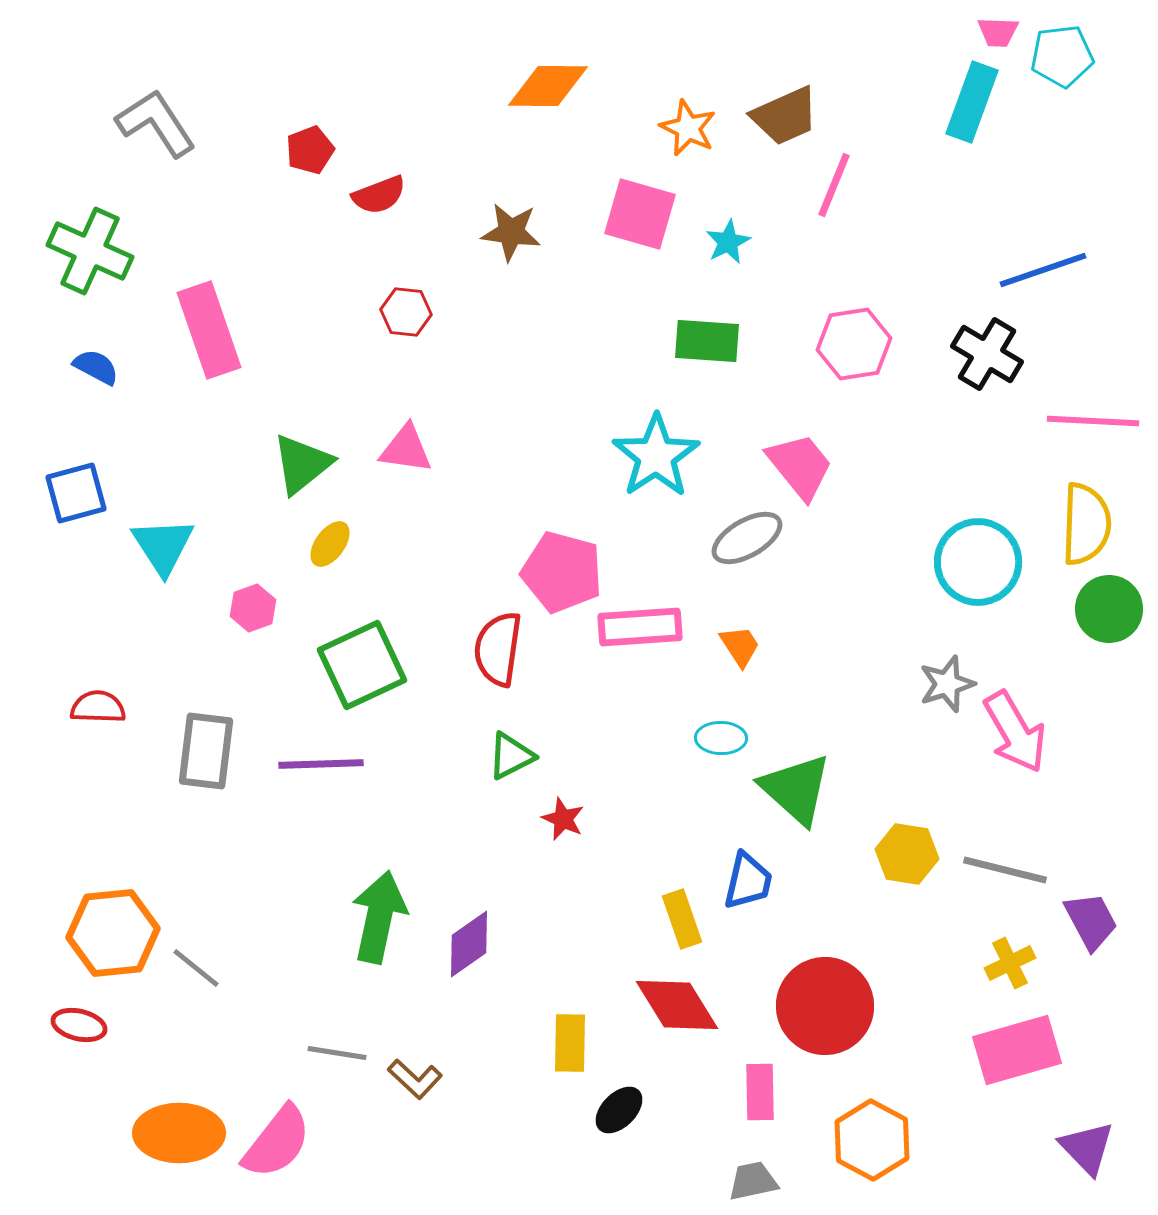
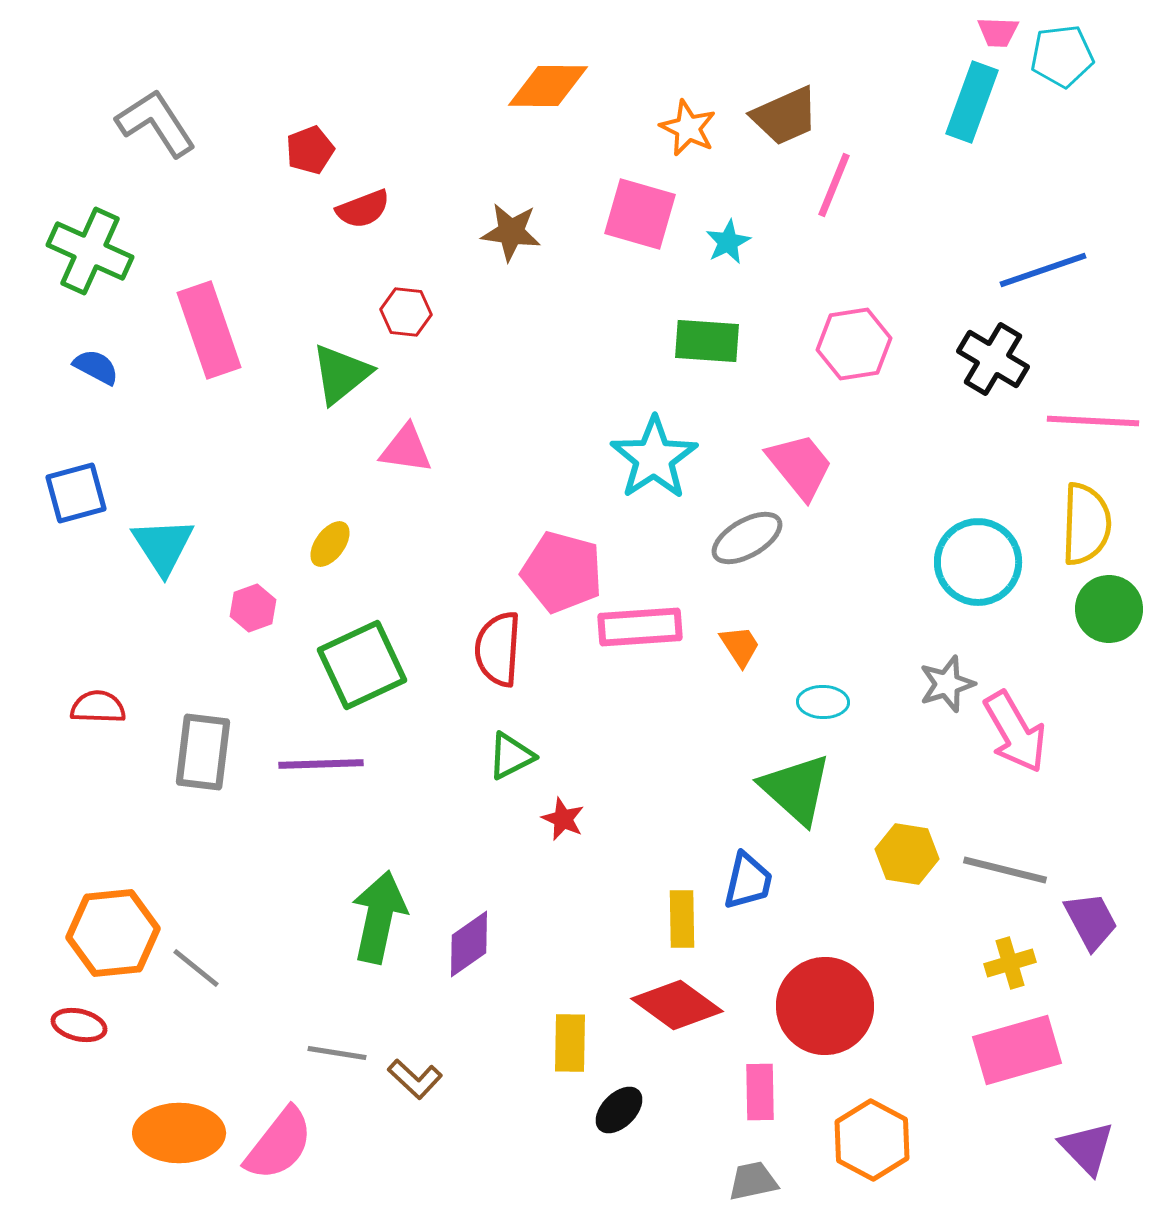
red semicircle at (379, 195): moved 16 px left, 14 px down
black cross at (987, 354): moved 6 px right, 5 px down
cyan star at (656, 456): moved 2 px left, 2 px down
green triangle at (302, 464): moved 39 px right, 90 px up
red semicircle at (498, 649): rotated 4 degrees counterclockwise
cyan ellipse at (721, 738): moved 102 px right, 36 px up
gray rectangle at (206, 751): moved 3 px left, 1 px down
yellow rectangle at (682, 919): rotated 18 degrees clockwise
yellow cross at (1010, 963): rotated 9 degrees clockwise
red diamond at (677, 1005): rotated 22 degrees counterclockwise
pink semicircle at (277, 1142): moved 2 px right, 2 px down
